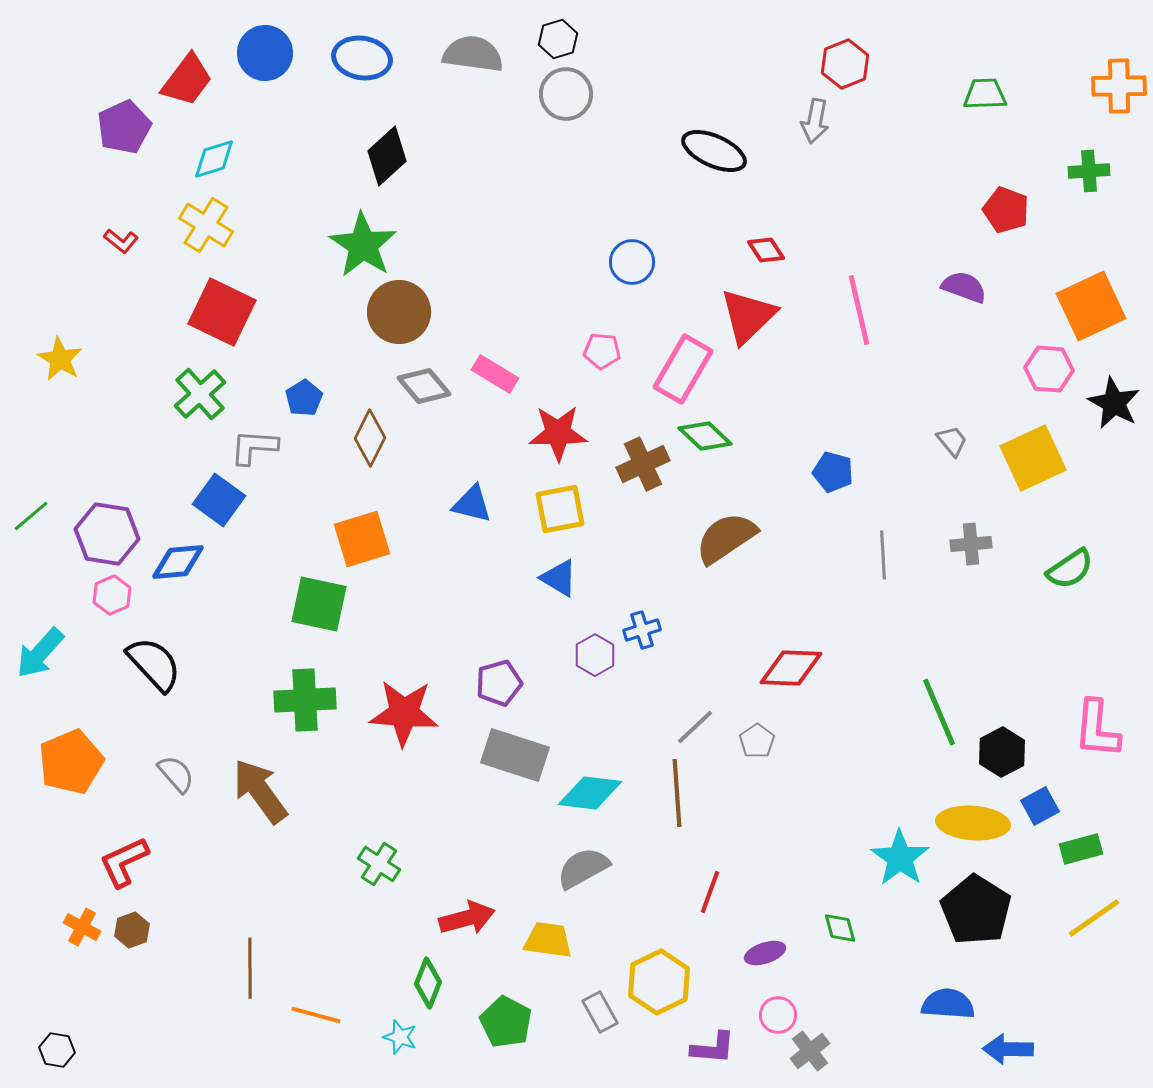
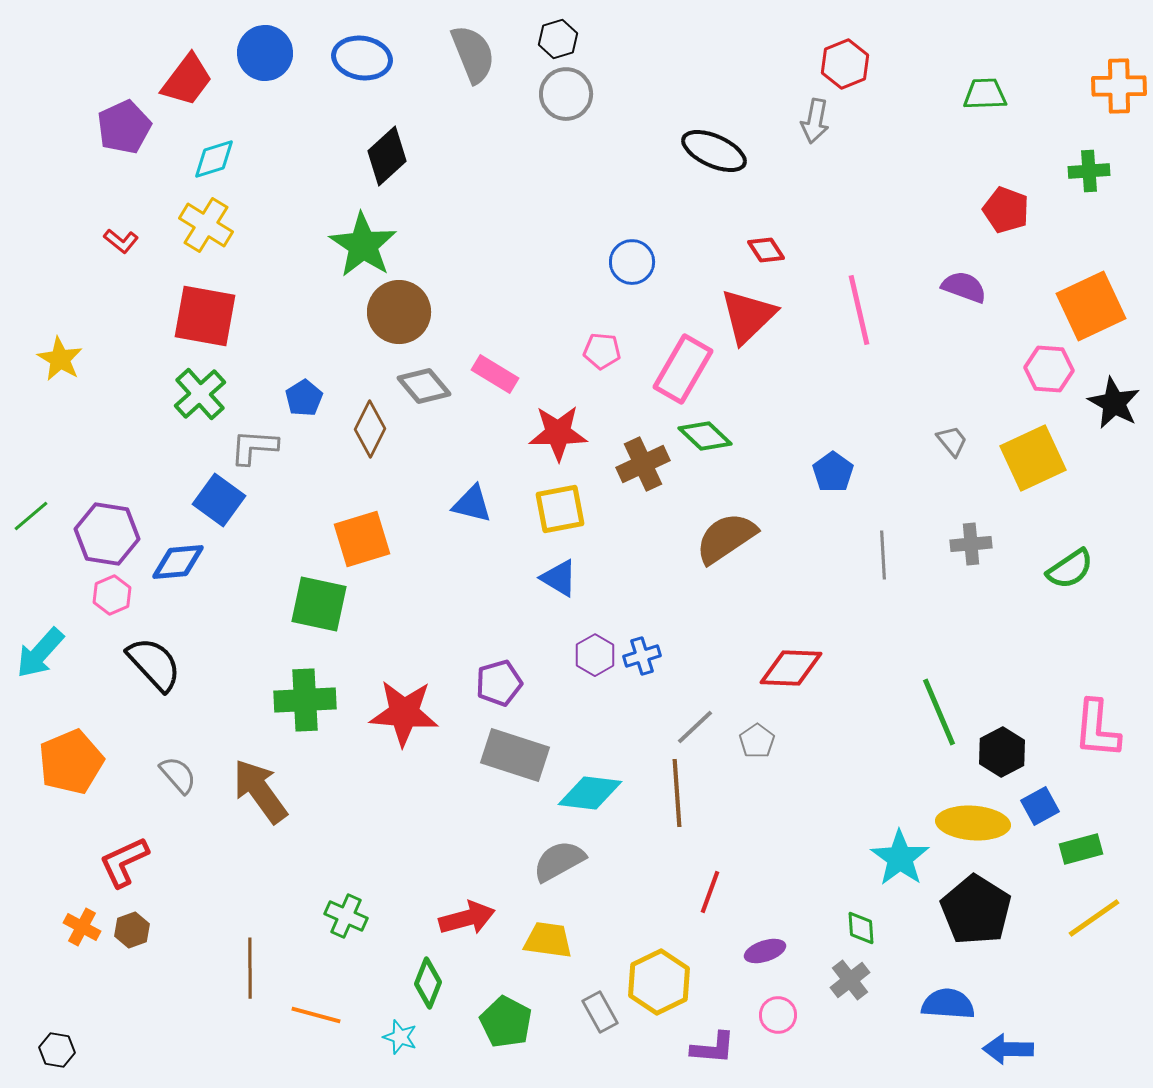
gray semicircle at (473, 54): rotated 60 degrees clockwise
red square at (222, 312): moved 17 px left, 4 px down; rotated 16 degrees counterclockwise
brown diamond at (370, 438): moved 9 px up
blue pentagon at (833, 472): rotated 21 degrees clockwise
blue cross at (642, 630): moved 26 px down
gray semicircle at (176, 774): moved 2 px right, 1 px down
green cross at (379, 864): moved 33 px left, 52 px down; rotated 9 degrees counterclockwise
gray semicircle at (583, 868): moved 24 px left, 7 px up
green diamond at (840, 928): moved 21 px right; rotated 12 degrees clockwise
purple ellipse at (765, 953): moved 2 px up
gray cross at (810, 1051): moved 40 px right, 71 px up
